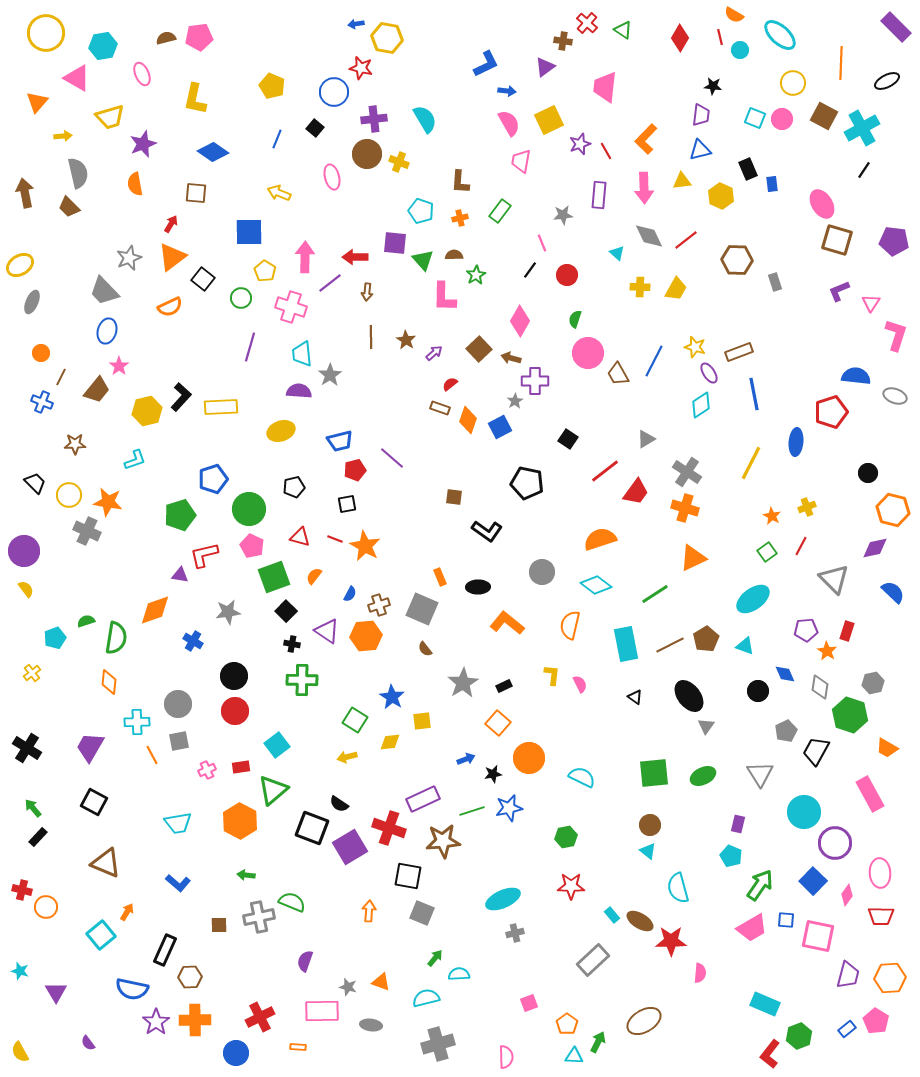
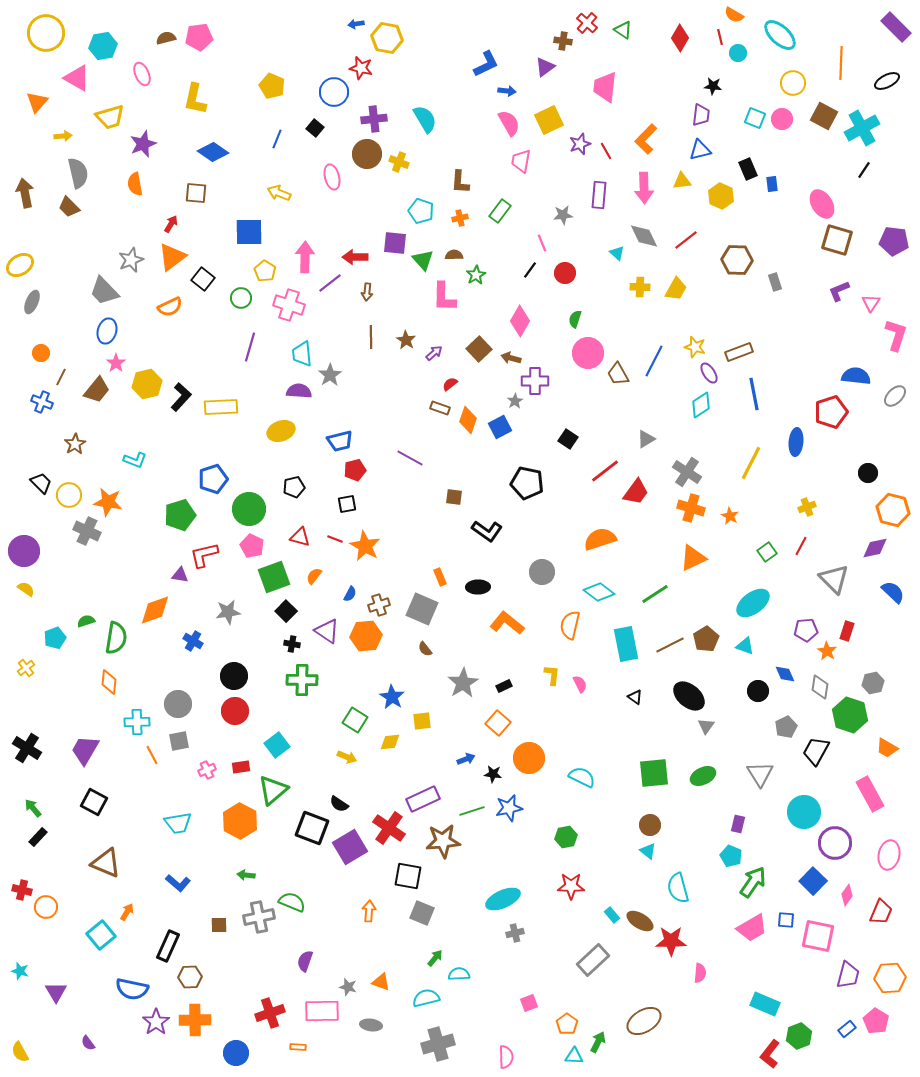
cyan circle at (740, 50): moved 2 px left, 3 px down
gray diamond at (649, 236): moved 5 px left
gray star at (129, 258): moved 2 px right, 2 px down
red circle at (567, 275): moved 2 px left, 2 px up
pink cross at (291, 307): moved 2 px left, 2 px up
pink star at (119, 366): moved 3 px left, 3 px up
gray ellipse at (895, 396): rotated 65 degrees counterclockwise
yellow hexagon at (147, 411): moved 27 px up
brown star at (75, 444): rotated 30 degrees counterclockwise
purple line at (392, 458): moved 18 px right; rotated 12 degrees counterclockwise
cyan L-shape at (135, 460): rotated 40 degrees clockwise
black trapezoid at (35, 483): moved 6 px right
orange cross at (685, 508): moved 6 px right
orange star at (772, 516): moved 42 px left
cyan diamond at (596, 585): moved 3 px right, 7 px down
yellow semicircle at (26, 589): rotated 18 degrees counterclockwise
cyan ellipse at (753, 599): moved 4 px down
yellow cross at (32, 673): moved 6 px left, 5 px up
black ellipse at (689, 696): rotated 12 degrees counterclockwise
gray pentagon at (786, 731): moved 4 px up
purple trapezoid at (90, 747): moved 5 px left, 3 px down
yellow arrow at (347, 757): rotated 144 degrees counterclockwise
black star at (493, 774): rotated 18 degrees clockwise
red cross at (389, 828): rotated 16 degrees clockwise
pink ellipse at (880, 873): moved 9 px right, 18 px up; rotated 16 degrees clockwise
green arrow at (760, 885): moved 7 px left, 3 px up
red trapezoid at (881, 916): moved 4 px up; rotated 68 degrees counterclockwise
black rectangle at (165, 950): moved 3 px right, 4 px up
red cross at (260, 1017): moved 10 px right, 4 px up; rotated 8 degrees clockwise
